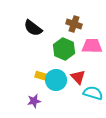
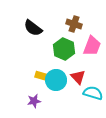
pink trapezoid: rotated 110 degrees clockwise
